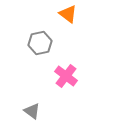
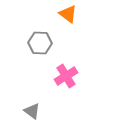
gray hexagon: rotated 15 degrees clockwise
pink cross: rotated 20 degrees clockwise
